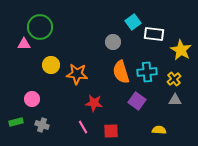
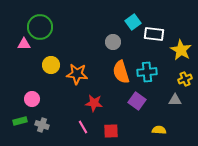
yellow cross: moved 11 px right; rotated 16 degrees clockwise
green rectangle: moved 4 px right, 1 px up
